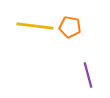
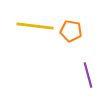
orange pentagon: moved 1 px right, 4 px down
